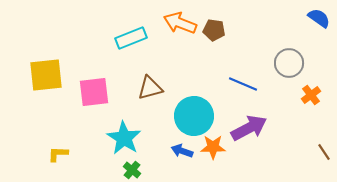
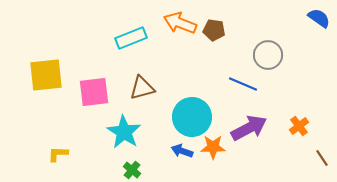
gray circle: moved 21 px left, 8 px up
brown triangle: moved 8 px left
orange cross: moved 12 px left, 31 px down
cyan circle: moved 2 px left, 1 px down
cyan star: moved 6 px up
brown line: moved 2 px left, 6 px down
